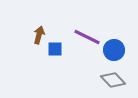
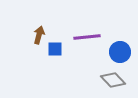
purple line: rotated 32 degrees counterclockwise
blue circle: moved 6 px right, 2 px down
